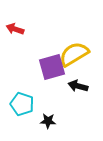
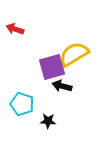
black arrow: moved 16 px left
